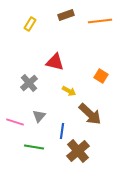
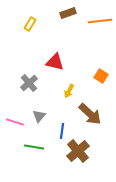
brown rectangle: moved 2 px right, 2 px up
yellow arrow: rotated 88 degrees clockwise
